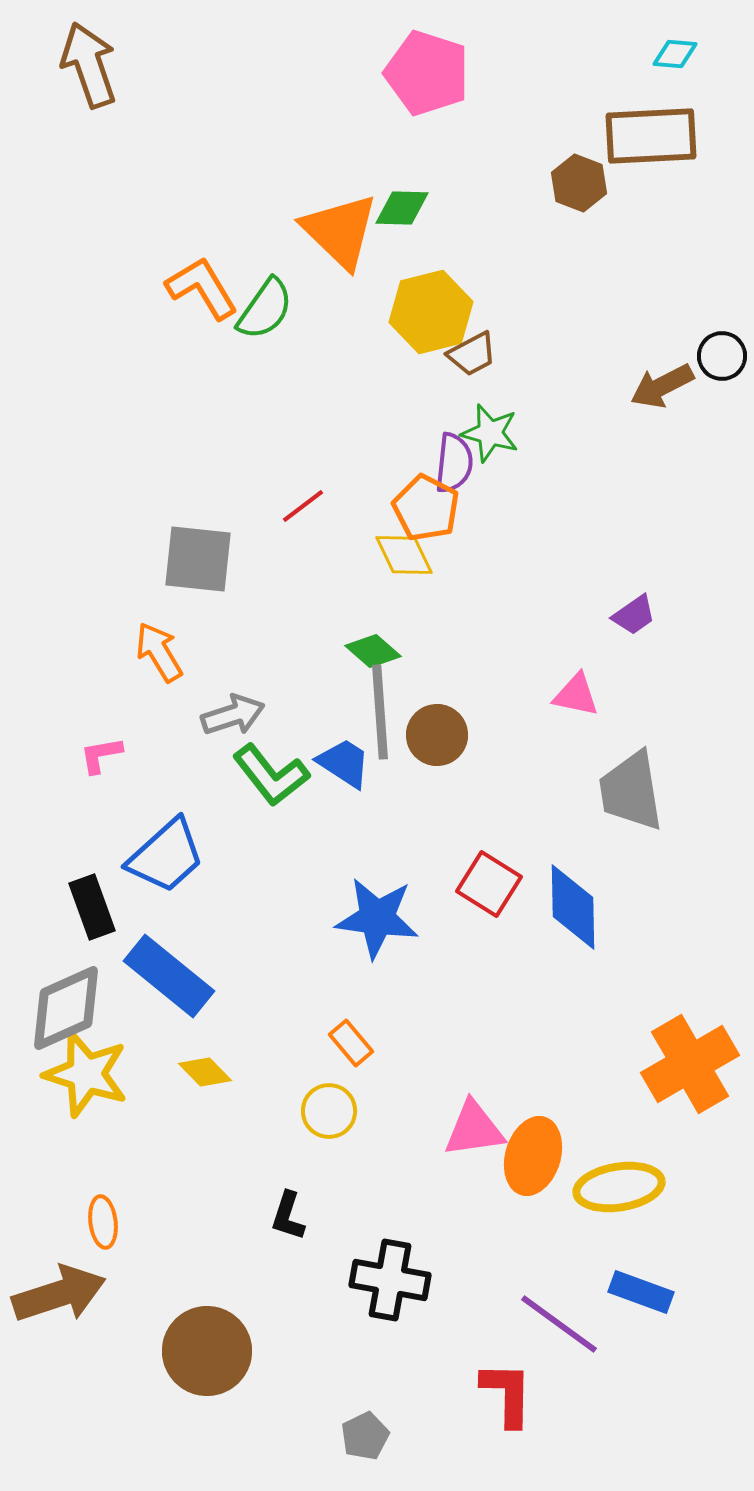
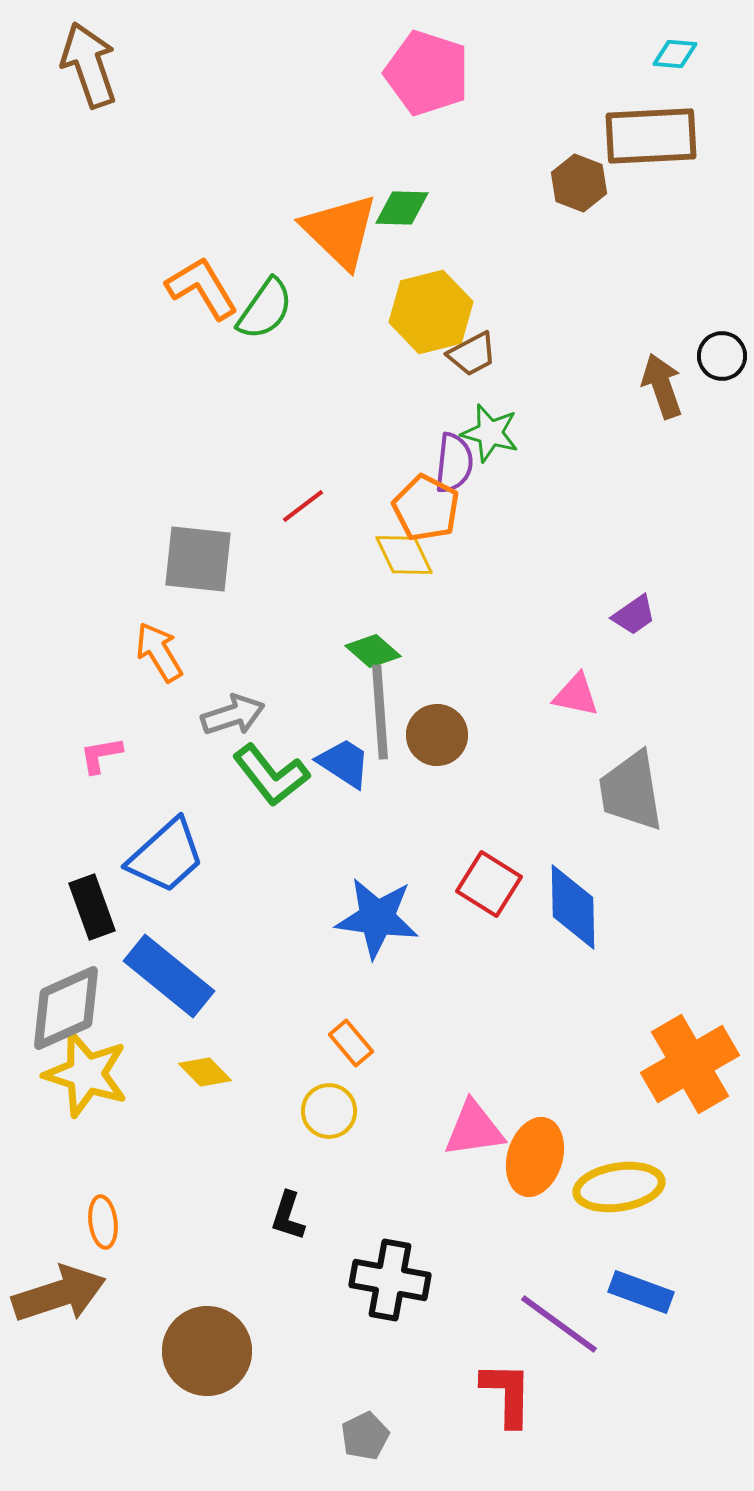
brown arrow at (662, 386): rotated 98 degrees clockwise
orange ellipse at (533, 1156): moved 2 px right, 1 px down
